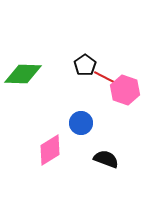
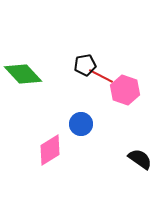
black pentagon: rotated 25 degrees clockwise
green diamond: rotated 45 degrees clockwise
red line: moved 5 px left, 2 px up
blue circle: moved 1 px down
black semicircle: moved 34 px right; rotated 15 degrees clockwise
